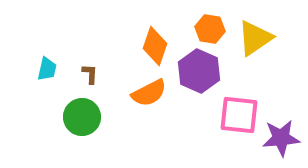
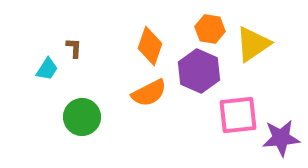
yellow triangle: moved 2 px left, 6 px down
orange diamond: moved 5 px left
cyan trapezoid: rotated 20 degrees clockwise
brown L-shape: moved 16 px left, 26 px up
pink square: moved 1 px left; rotated 12 degrees counterclockwise
